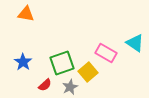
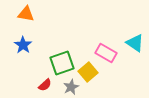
blue star: moved 17 px up
gray star: moved 1 px right
